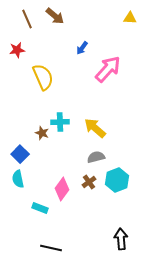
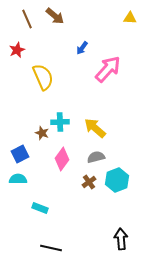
red star: rotated 14 degrees counterclockwise
blue square: rotated 18 degrees clockwise
cyan semicircle: rotated 102 degrees clockwise
pink diamond: moved 30 px up
